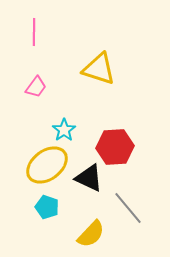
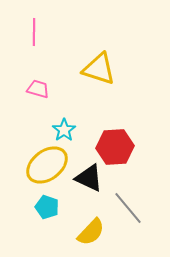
pink trapezoid: moved 2 px right, 2 px down; rotated 110 degrees counterclockwise
yellow semicircle: moved 2 px up
